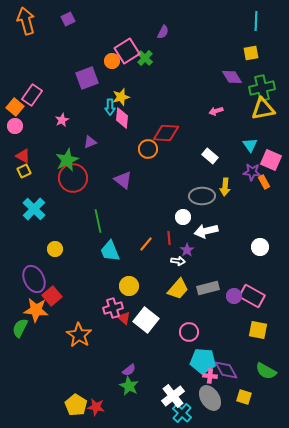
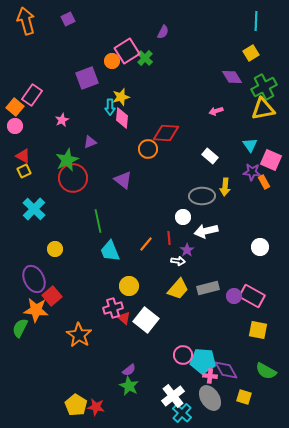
yellow square at (251, 53): rotated 21 degrees counterclockwise
green cross at (262, 88): moved 2 px right, 1 px up; rotated 15 degrees counterclockwise
pink circle at (189, 332): moved 6 px left, 23 px down
